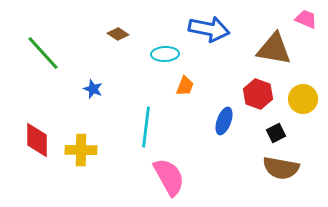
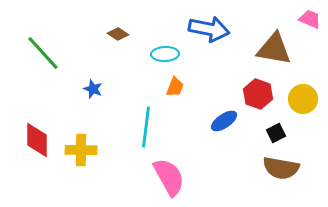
pink trapezoid: moved 4 px right
orange trapezoid: moved 10 px left, 1 px down
blue ellipse: rotated 36 degrees clockwise
